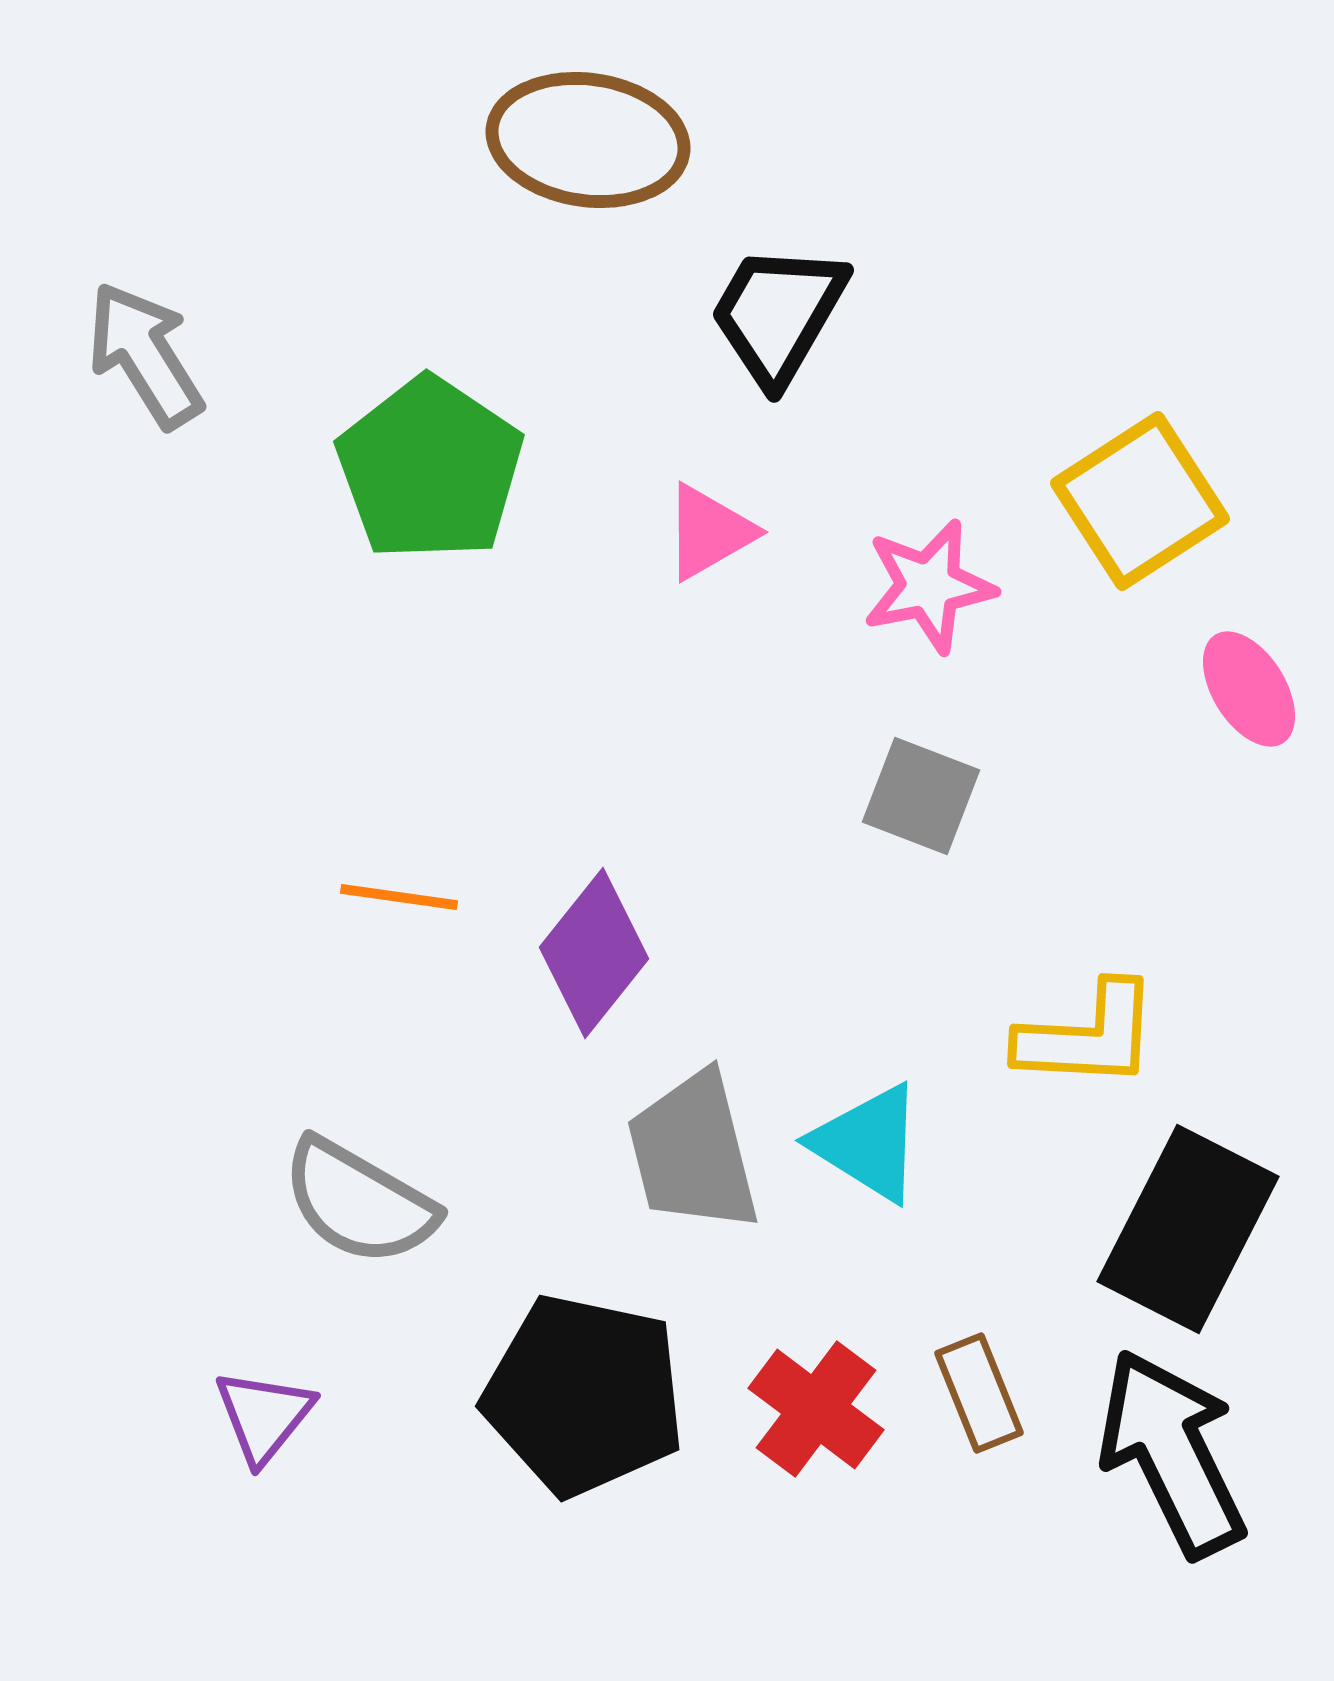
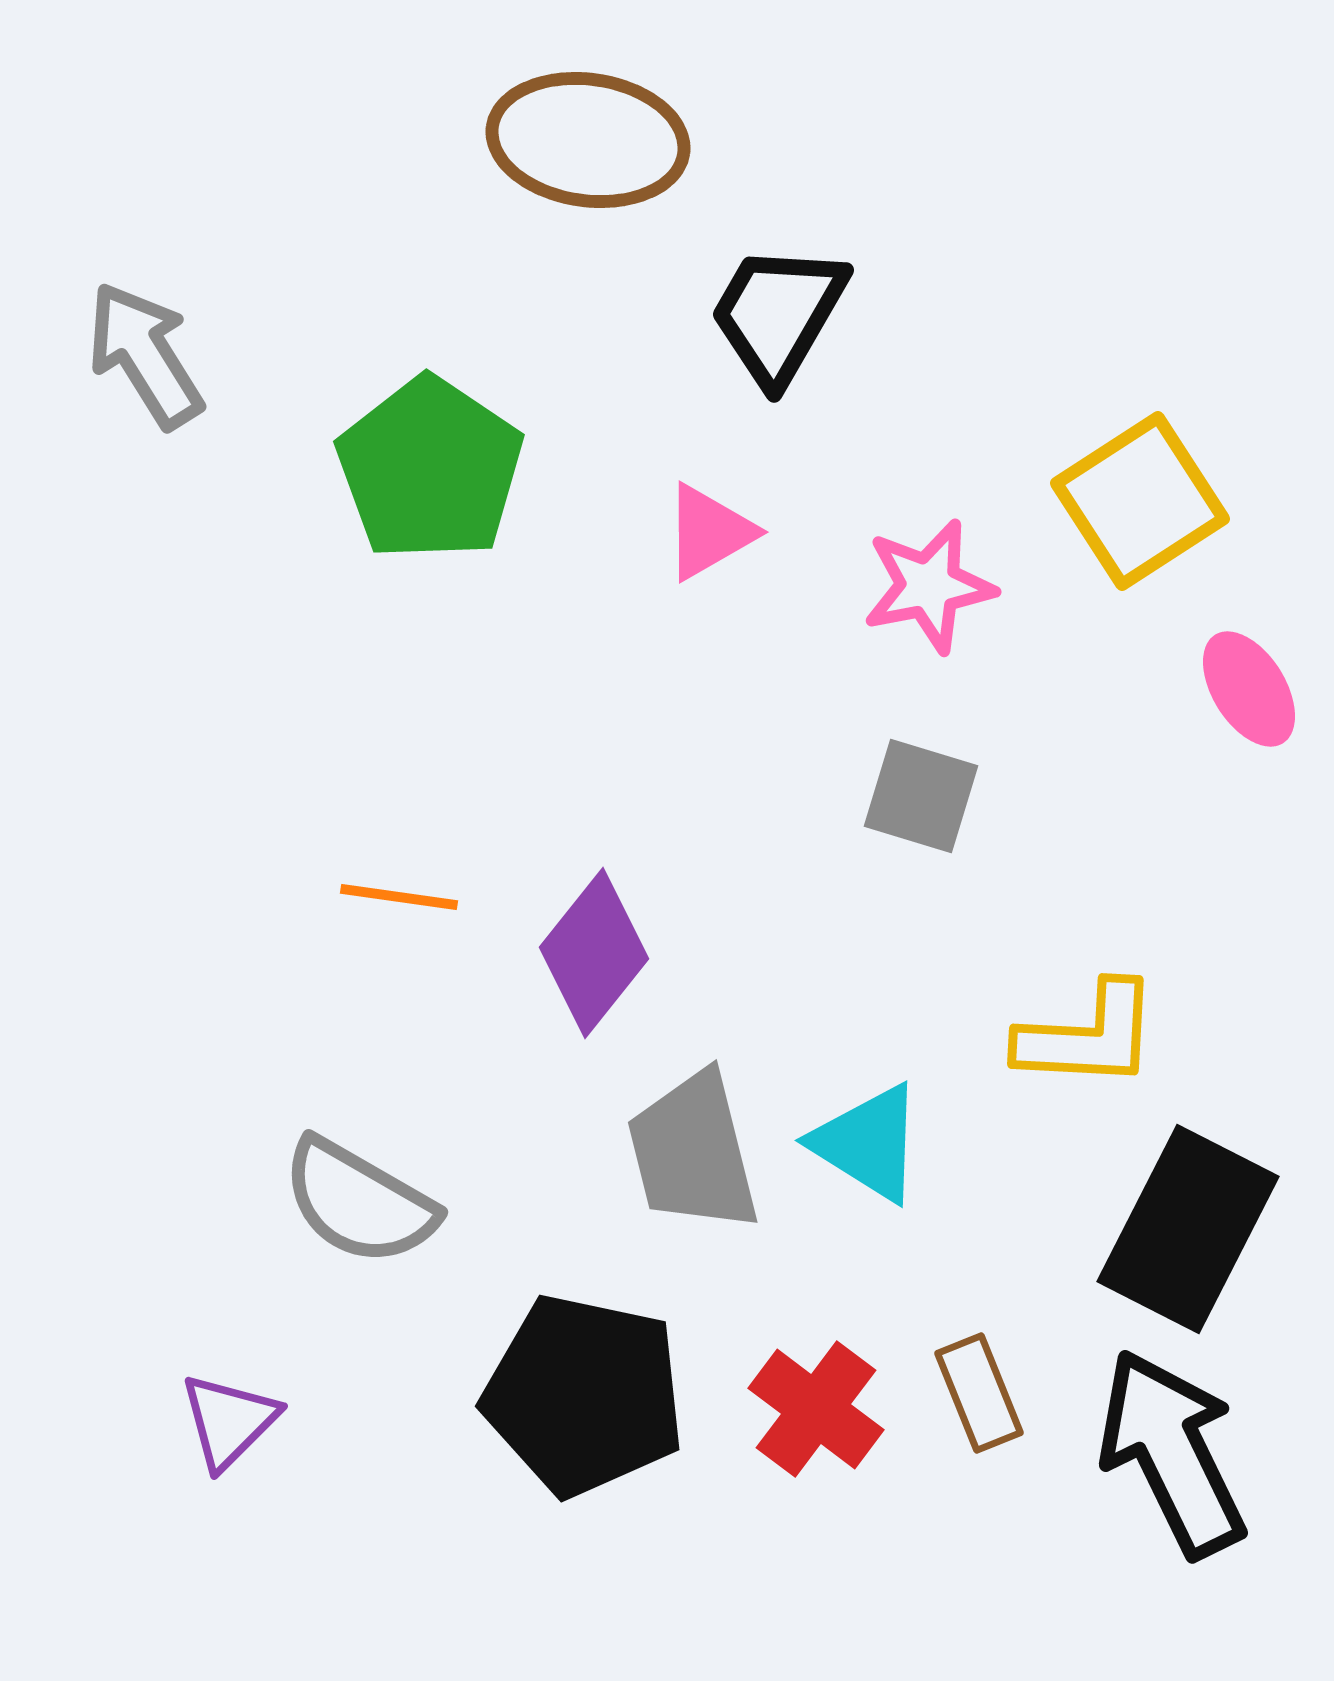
gray square: rotated 4 degrees counterclockwise
purple triangle: moved 35 px left, 5 px down; rotated 6 degrees clockwise
